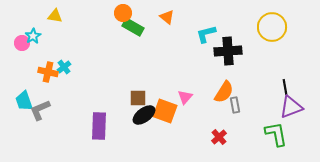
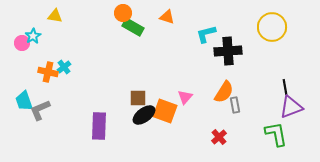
orange triangle: rotated 21 degrees counterclockwise
